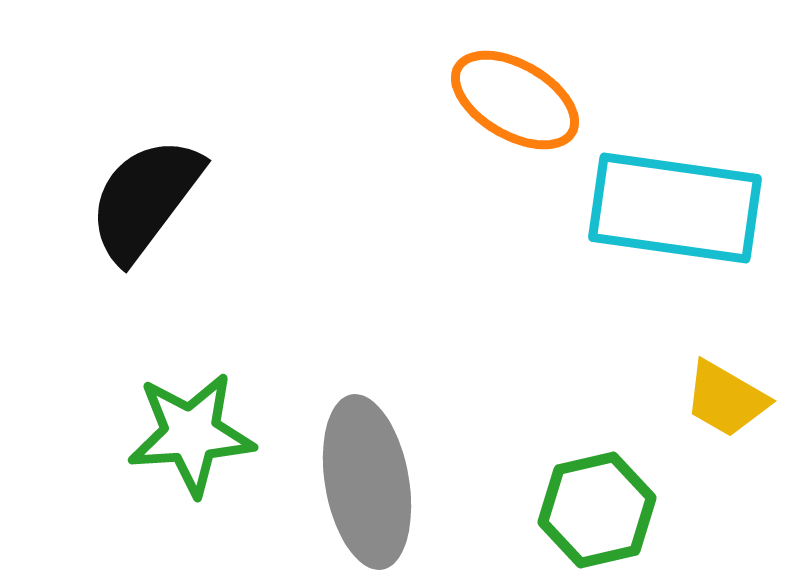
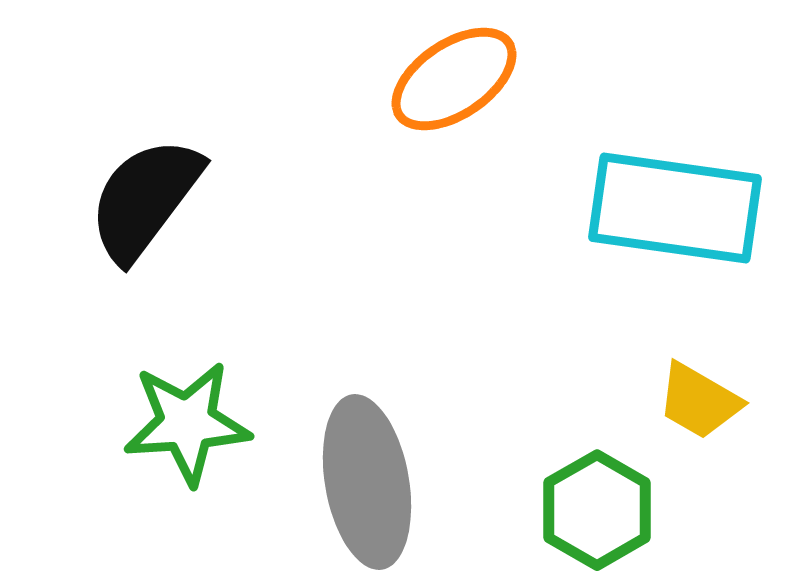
orange ellipse: moved 61 px left, 21 px up; rotated 64 degrees counterclockwise
yellow trapezoid: moved 27 px left, 2 px down
green star: moved 4 px left, 11 px up
green hexagon: rotated 17 degrees counterclockwise
